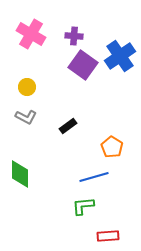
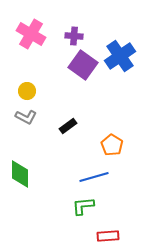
yellow circle: moved 4 px down
orange pentagon: moved 2 px up
